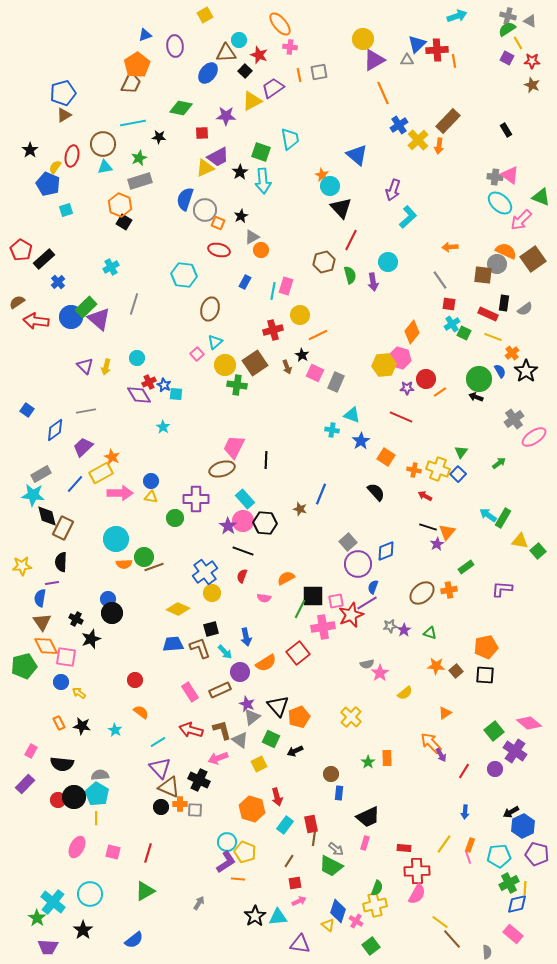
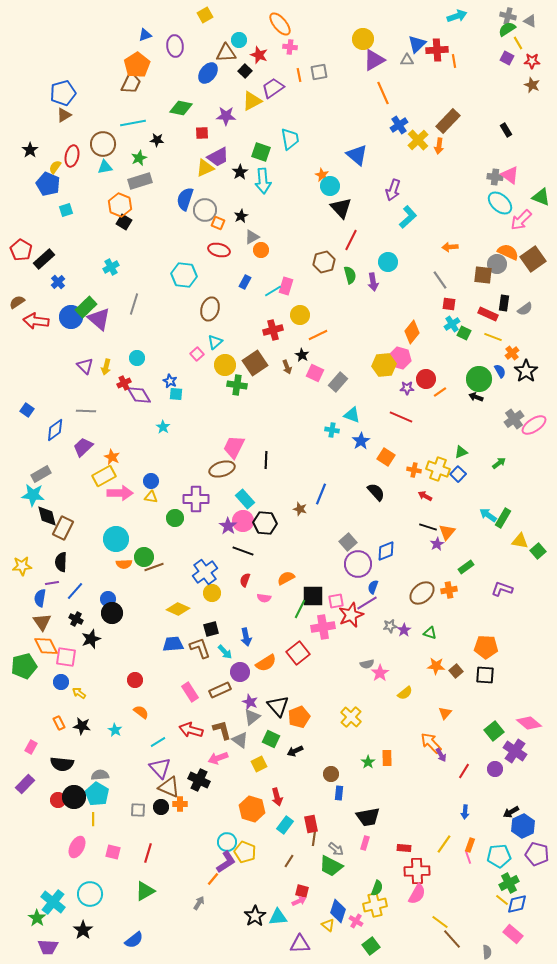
black star at (159, 137): moved 2 px left, 3 px down
orange semicircle at (506, 251): moved 2 px right, 1 px down
cyan line at (273, 291): rotated 48 degrees clockwise
red cross at (149, 382): moved 25 px left, 1 px down
gray rectangle at (336, 382): moved 2 px right; rotated 18 degrees clockwise
blue star at (164, 385): moved 6 px right, 4 px up
gray line at (86, 411): rotated 12 degrees clockwise
pink ellipse at (534, 437): moved 12 px up
green triangle at (461, 452): rotated 32 degrees clockwise
yellow rectangle at (101, 473): moved 3 px right, 3 px down
blue line at (75, 484): moved 107 px down
red semicircle at (242, 576): moved 3 px right, 4 px down
purple L-shape at (502, 589): rotated 15 degrees clockwise
orange pentagon at (486, 647): rotated 15 degrees clockwise
purple star at (247, 704): moved 3 px right, 2 px up
orange triangle at (445, 713): rotated 16 degrees counterclockwise
pink rectangle at (31, 751): moved 4 px up
gray square at (195, 810): moved 57 px left
black trapezoid at (368, 817): rotated 15 degrees clockwise
yellow line at (96, 818): moved 3 px left, 1 px down
orange line at (238, 879): moved 25 px left; rotated 56 degrees counterclockwise
red square at (295, 883): moved 7 px right, 8 px down; rotated 24 degrees clockwise
yellow line at (525, 888): moved 23 px left, 12 px down; rotated 56 degrees counterclockwise
purple triangle at (300, 944): rotated 10 degrees counterclockwise
